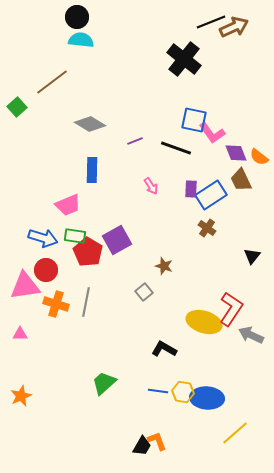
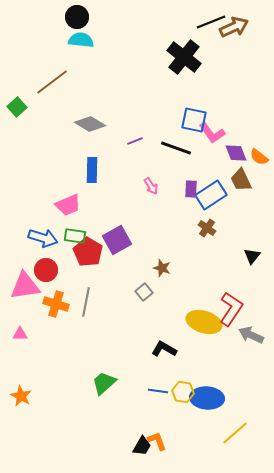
black cross at (184, 59): moved 2 px up
brown star at (164, 266): moved 2 px left, 2 px down
orange star at (21, 396): rotated 20 degrees counterclockwise
